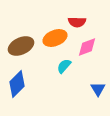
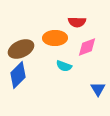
orange ellipse: rotated 20 degrees clockwise
brown ellipse: moved 3 px down
cyan semicircle: rotated 112 degrees counterclockwise
blue diamond: moved 1 px right, 9 px up
